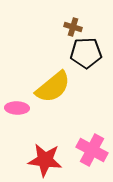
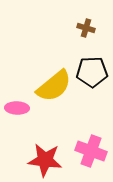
brown cross: moved 13 px right, 1 px down
black pentagon: moved 6 px right, 19 px down
yellow semicircle: moved 1 px right, 1 px up
pink cross: moved 1 px left, 1 px down; rotated 8 degrees counterclockwise
